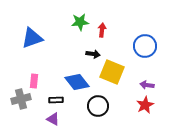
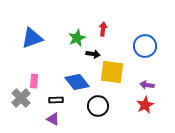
green star: moved 3 px left, 16 px down; rotated 18 degrees counterclockwise
red arrow: moved 1 px right, 1 px up
yellow square: rotated 15 degrees counterclockwise
gray cross: moved 1 px up; rotated 30 degrees counterclockwise
